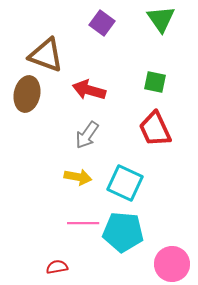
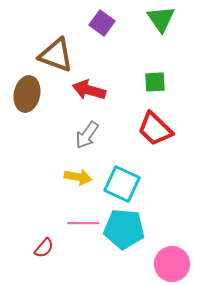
brown triangle: moved 10 px right
green square: rotated 15 degrees counterclockwise
red trapezoid: rotated 21 degrees counterclockwise
cyan square: moved 3 px left, 1 px down
cyan pentagon: moved 1 px right, 3 px up
red semicircle: moved 13 px left, 19 px up; rotated 140 degrees clockwise
